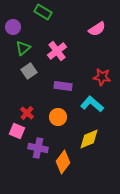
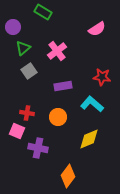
purple rectangle: rotated 18 degrees counterclockwise
red cross: rotated 32 degrees counterclockwise
orange diamond: moved 5 px right, 14 px down
